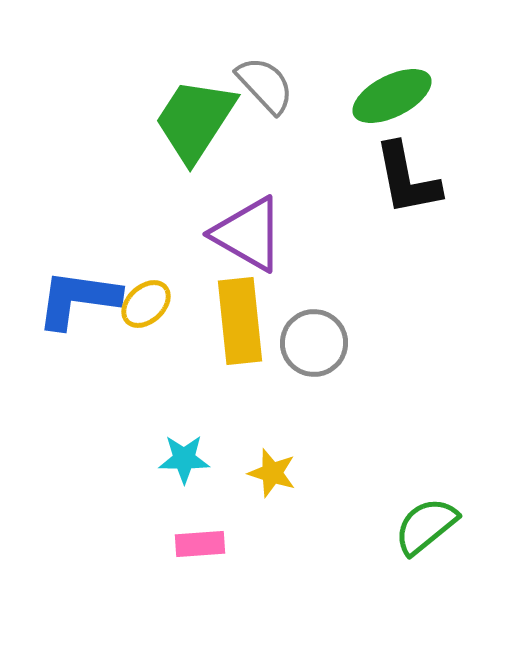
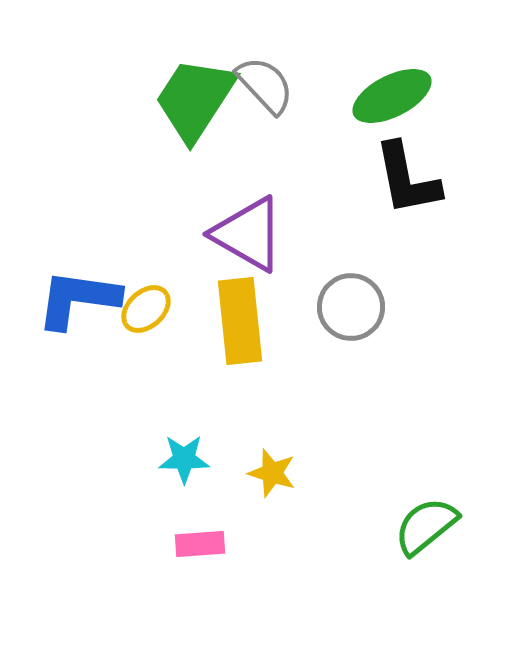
green trapezoid: moved 21 px up
yellow ellipse: moved 5 px down
gray circle: moved 37 px right, 36 px up
